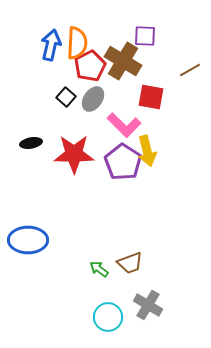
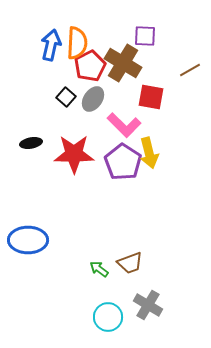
brown cross: moved 2 px down
yellow arrow: moved 2 px right, 2 px down
